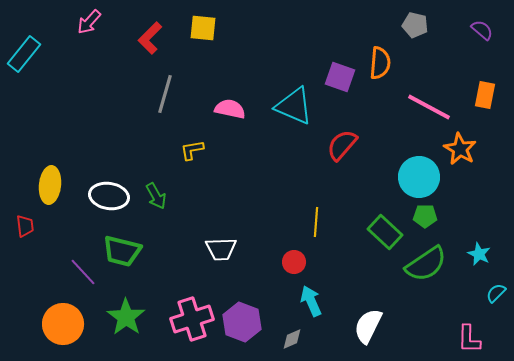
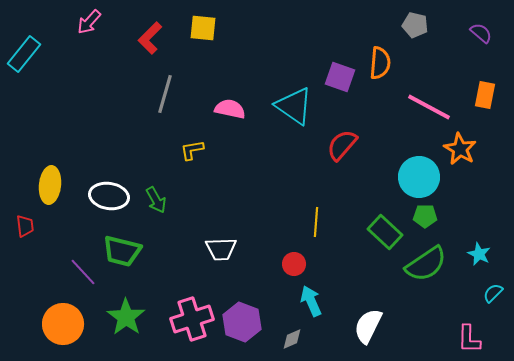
purple semicircle: moved 1 px left, 3 px down
cyan triangle: rotated 12 degrees clockwise
green arrow: moved 4 px down
red circle: moved 2 px down
cyan semicircle: moved 3 px left
